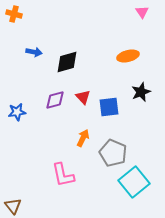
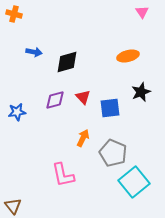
blue square: moved 1 px right, 1 px down
